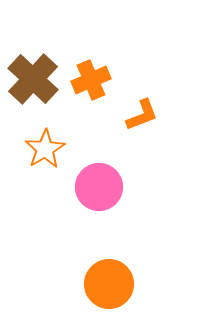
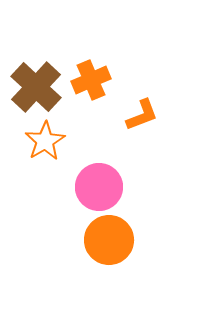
brown cross: moved 3 px right, 8 px down
orange star: moved 8 px up
orange circle: moved 44 px up
